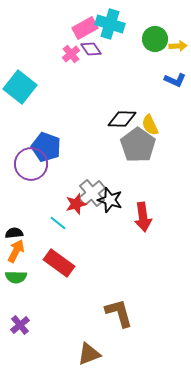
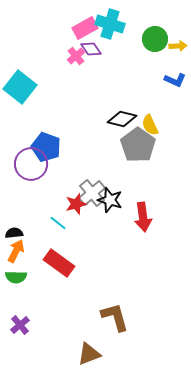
pink cross: moved 5 px right, 2 px down
black diamond: rotated 12 degrees clockwise
brown L-shape: moved 4 px left, 4 px down
